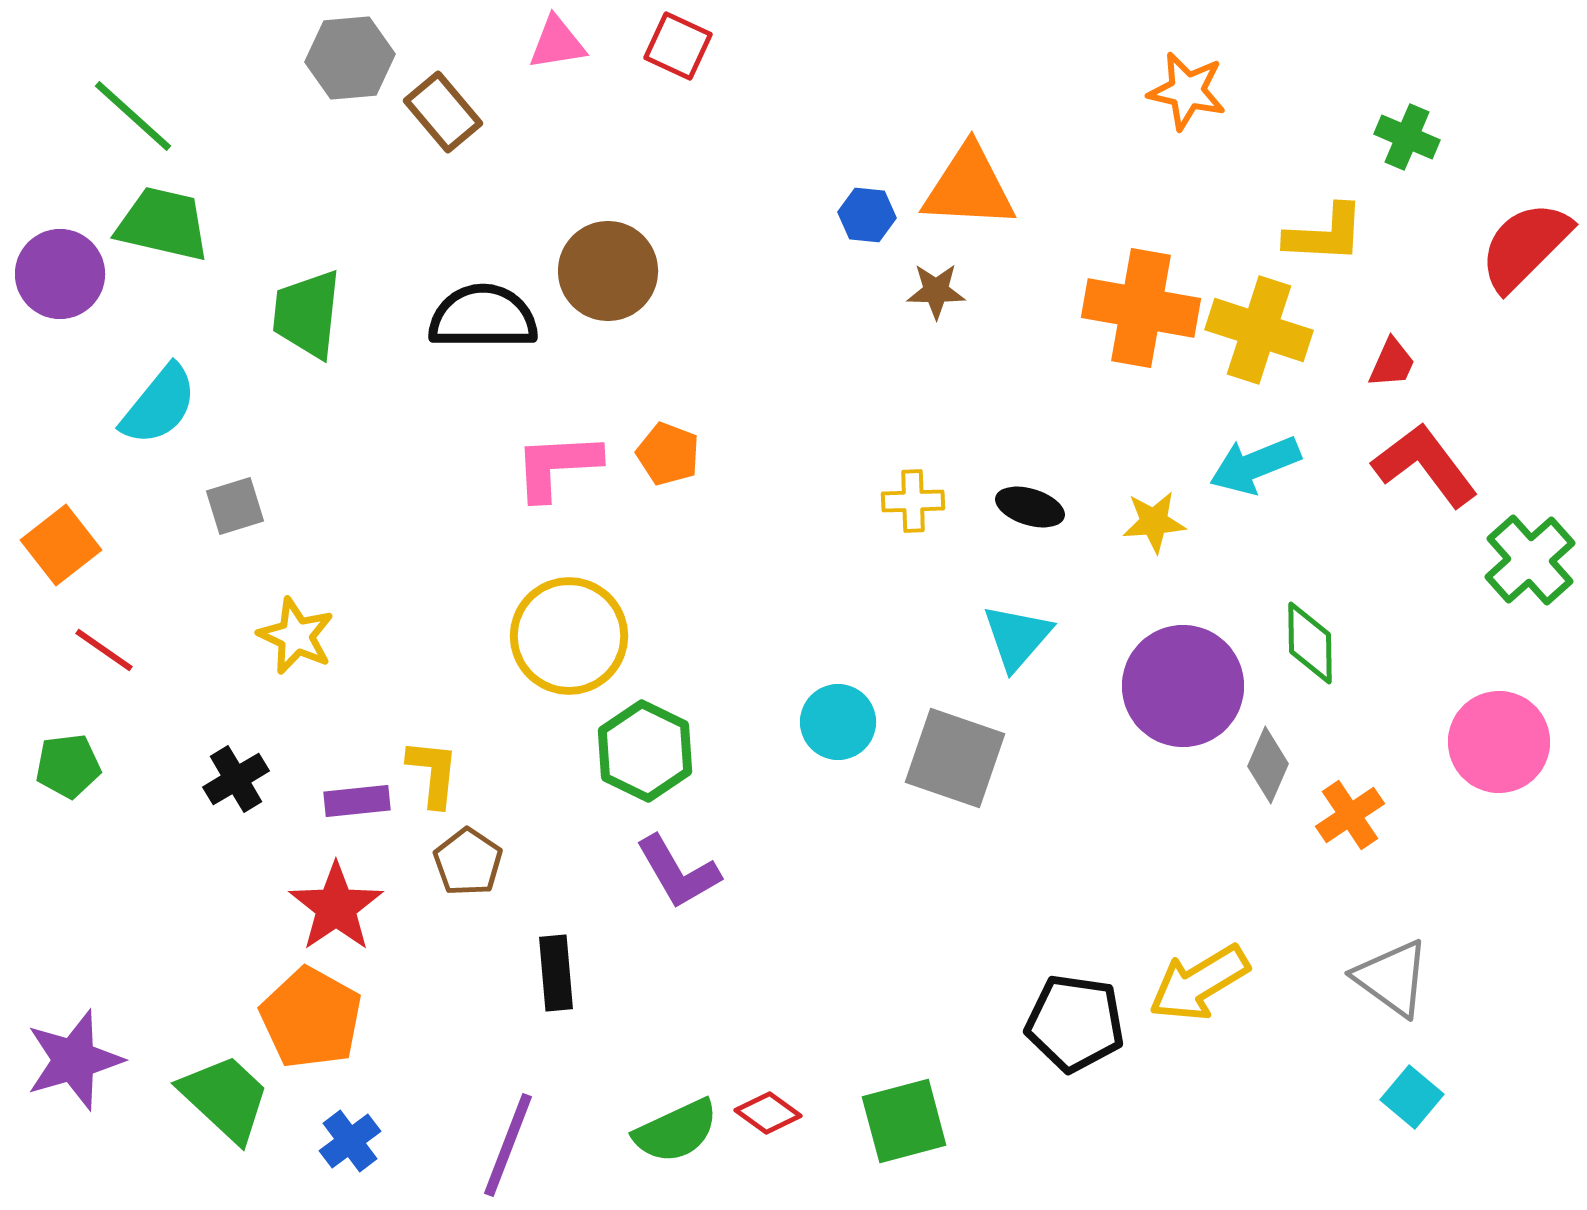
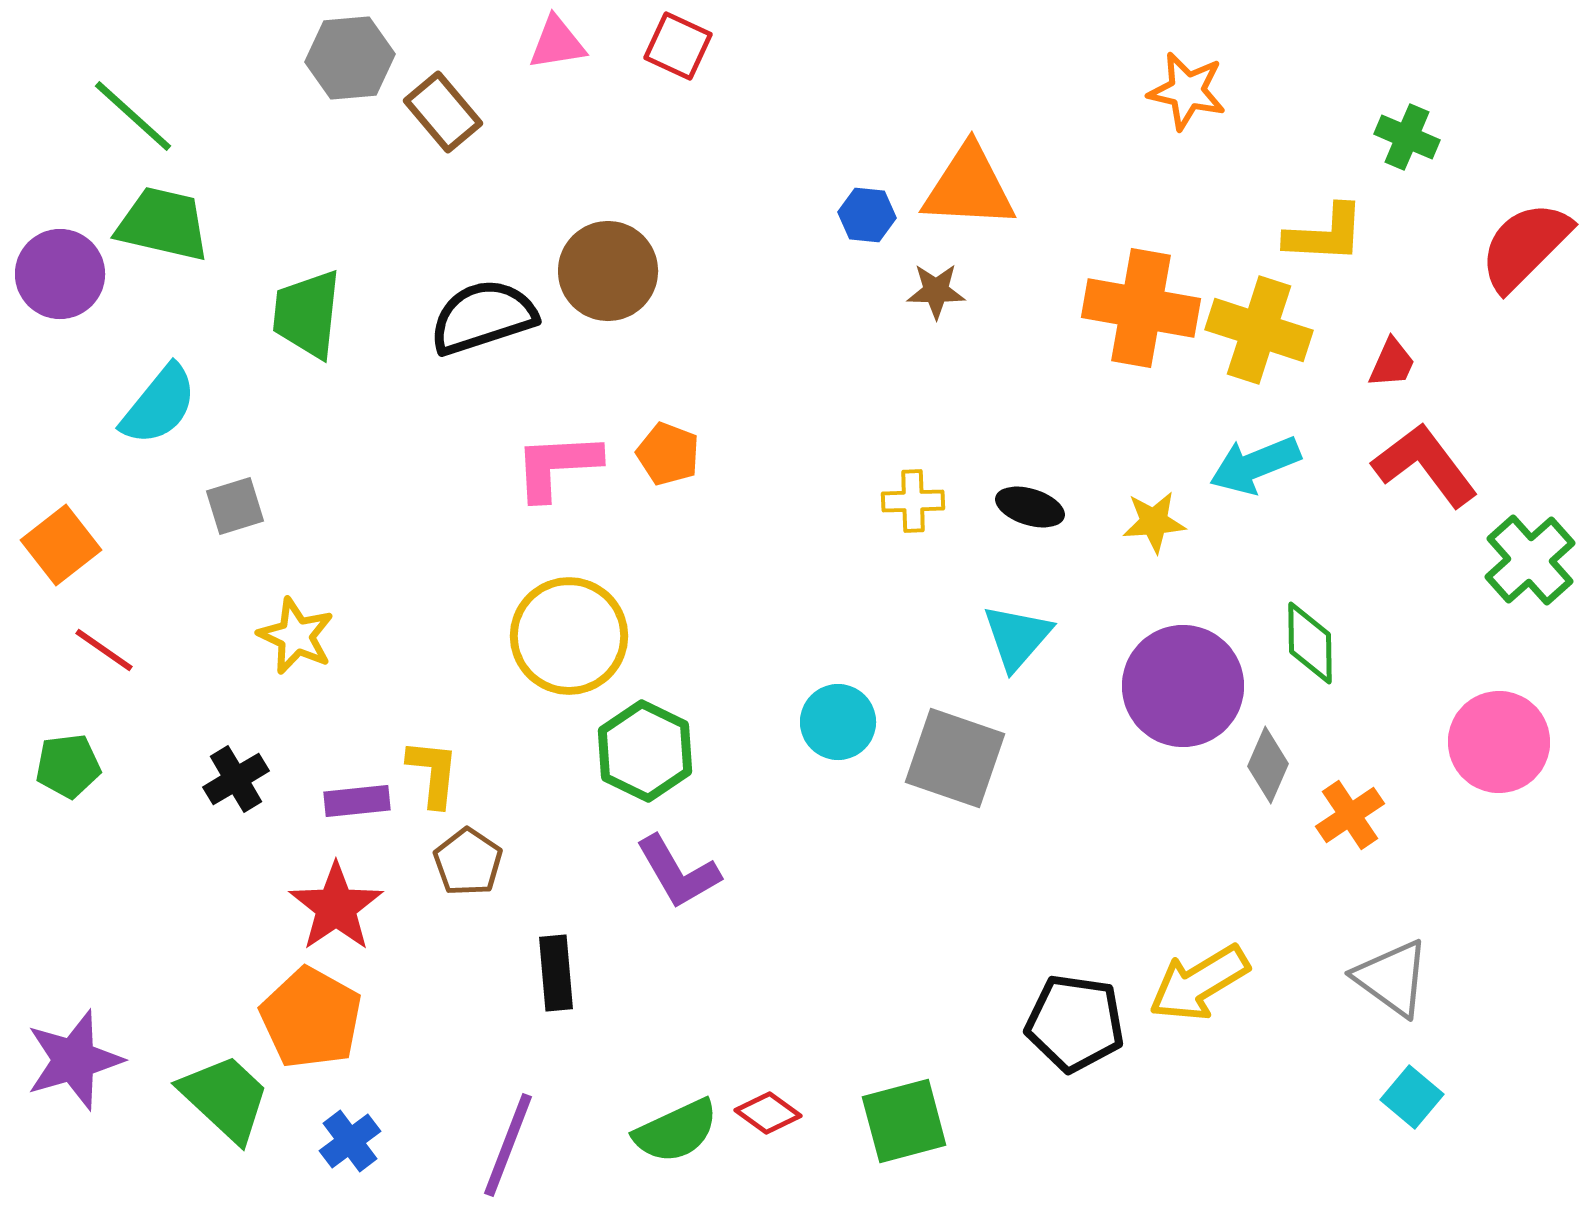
black semicircle at (483, 317): rotated 18 degrees counterclockwise
